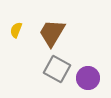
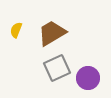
brown trapezoid: rotated 28 degrees clockwise
gray square: moved 1 px up; rotated 36 degrees clockwise
